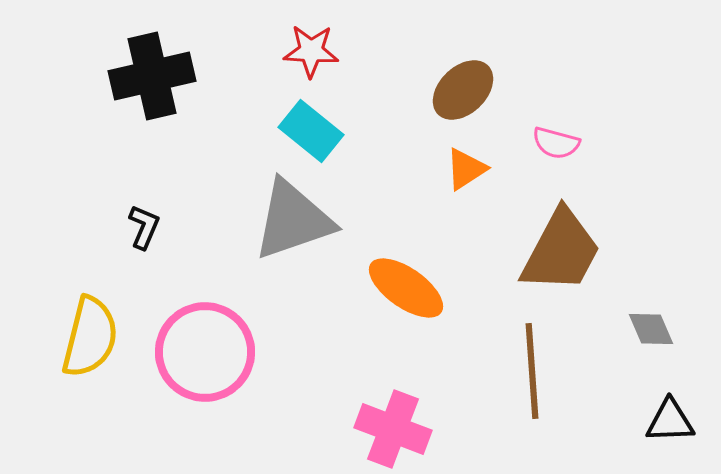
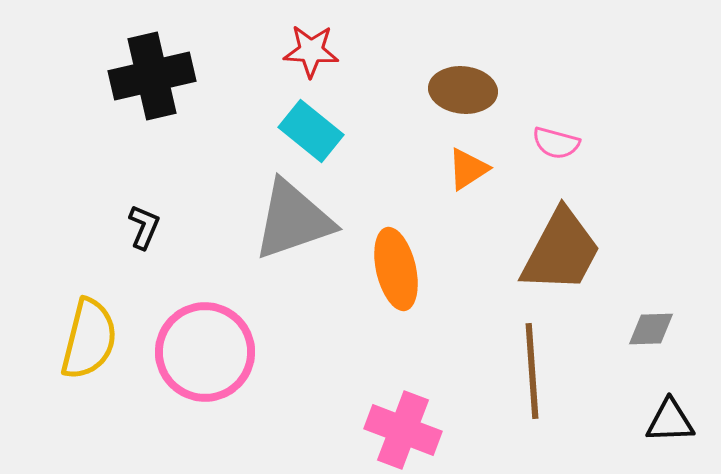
brown ellipse: rotated 50 degrees clockwise
orange triangle: moved 2 px right
orange ellipse: moved 10 px left, 19 px up; rotated 42 degrees clockwise
gray diamond: rotated 69 degrees counterclockwise
yellow semicircle: moved 1 px left, 2 px down
pink cross: moved 10 px right, 1 px down
